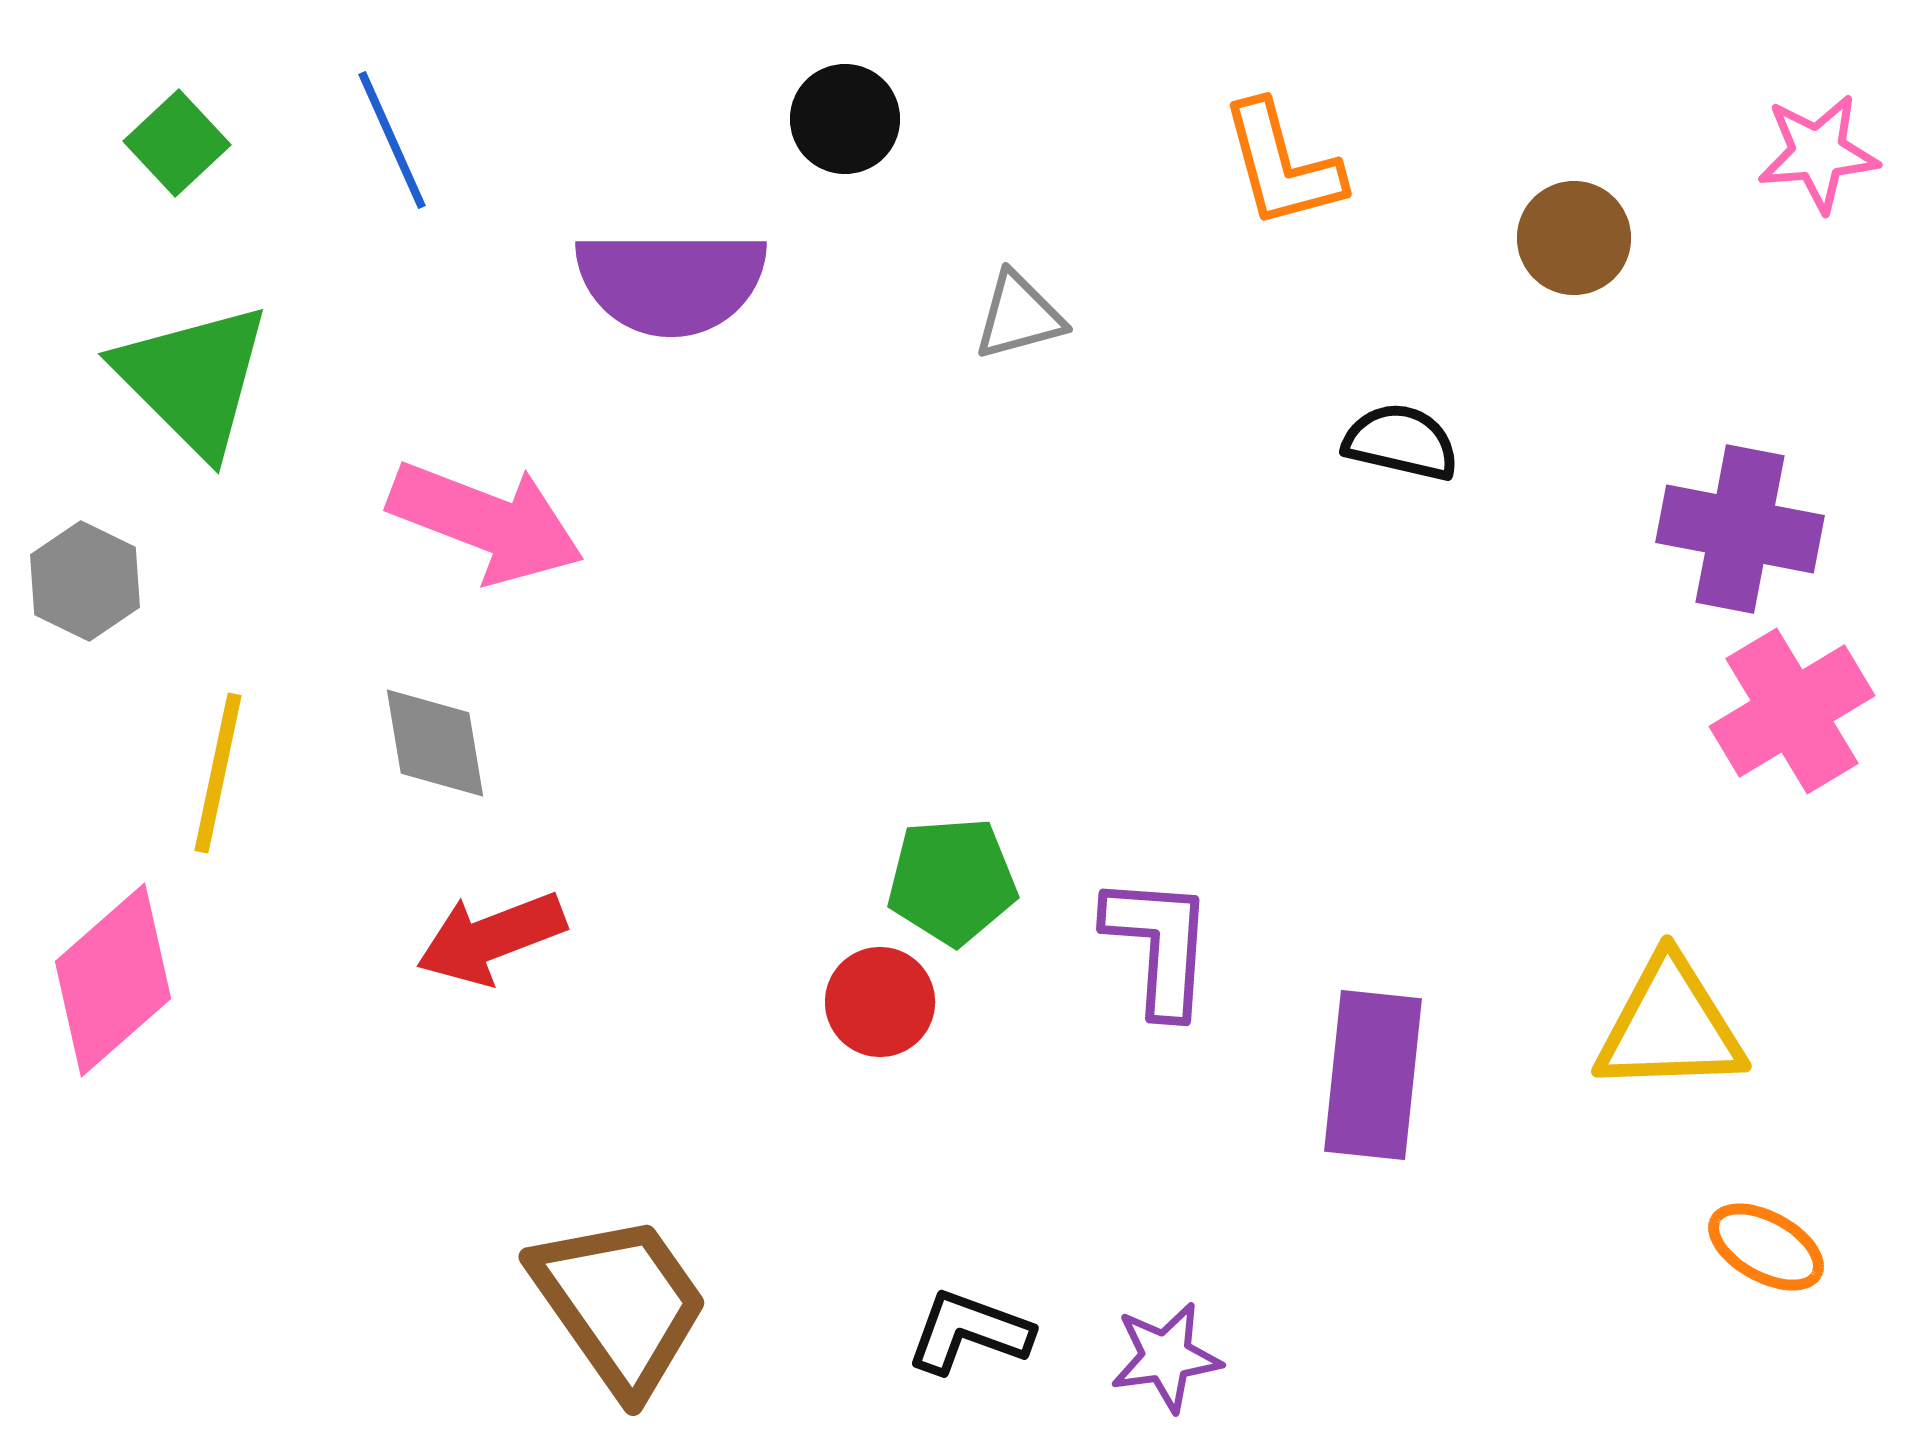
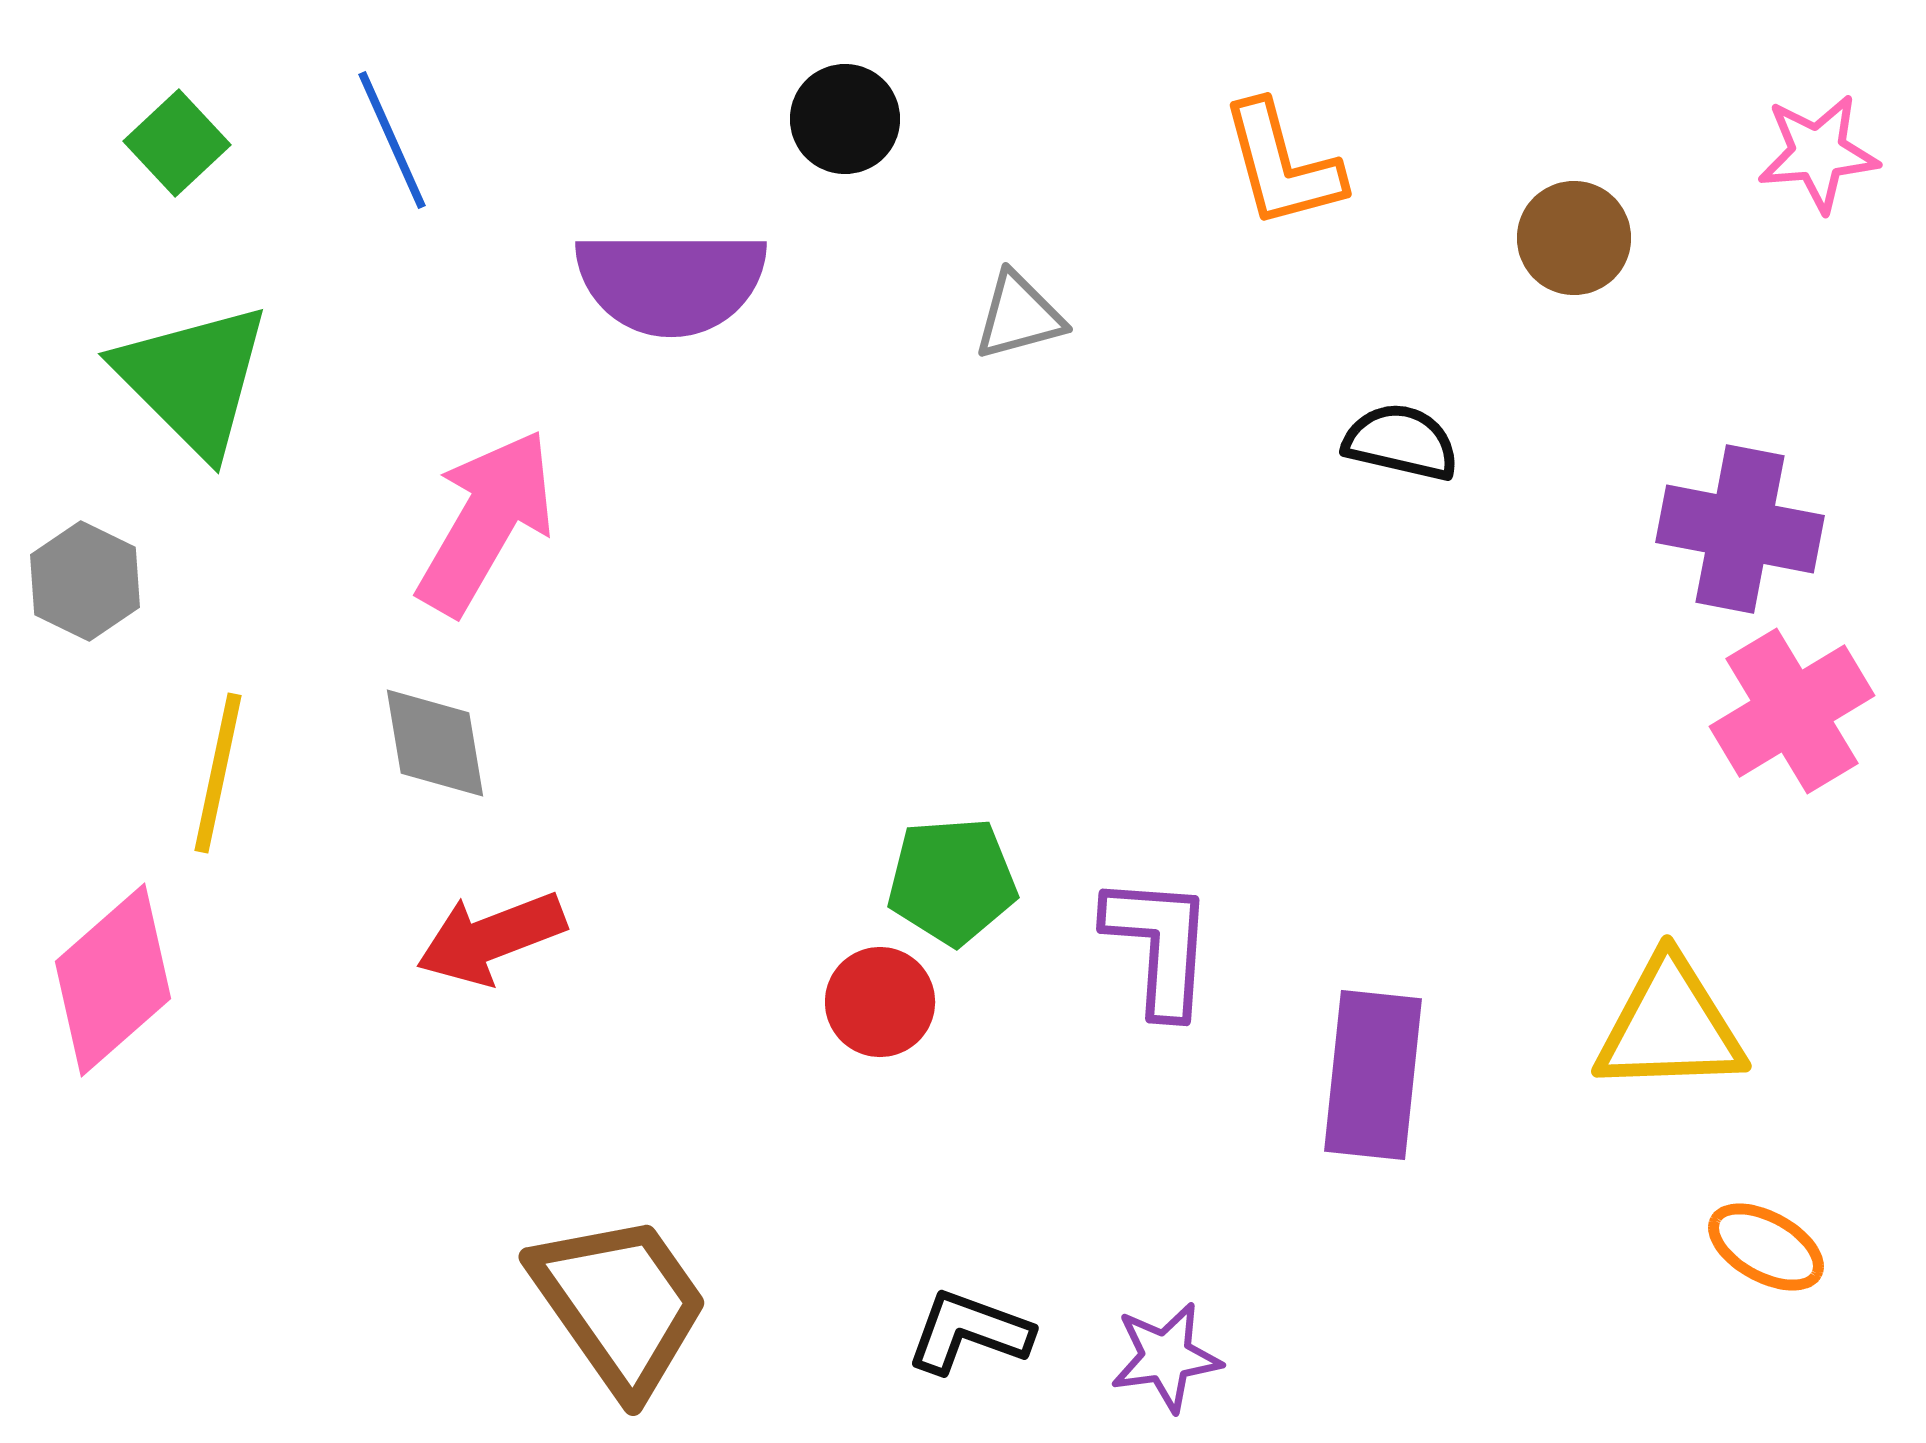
pink arrow: rotated 81 degrees counterclockwise
